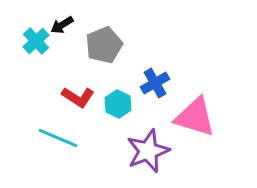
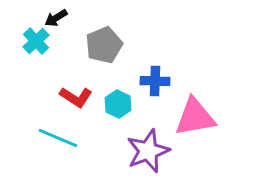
black arrow: moved 6 px left, 7 px up
blue cross: moved 2 px up; rotated 32 degrees clockwise
red L-shape: moved 2 px left
pink triangle: rotated 27 degrees counterclockwise
